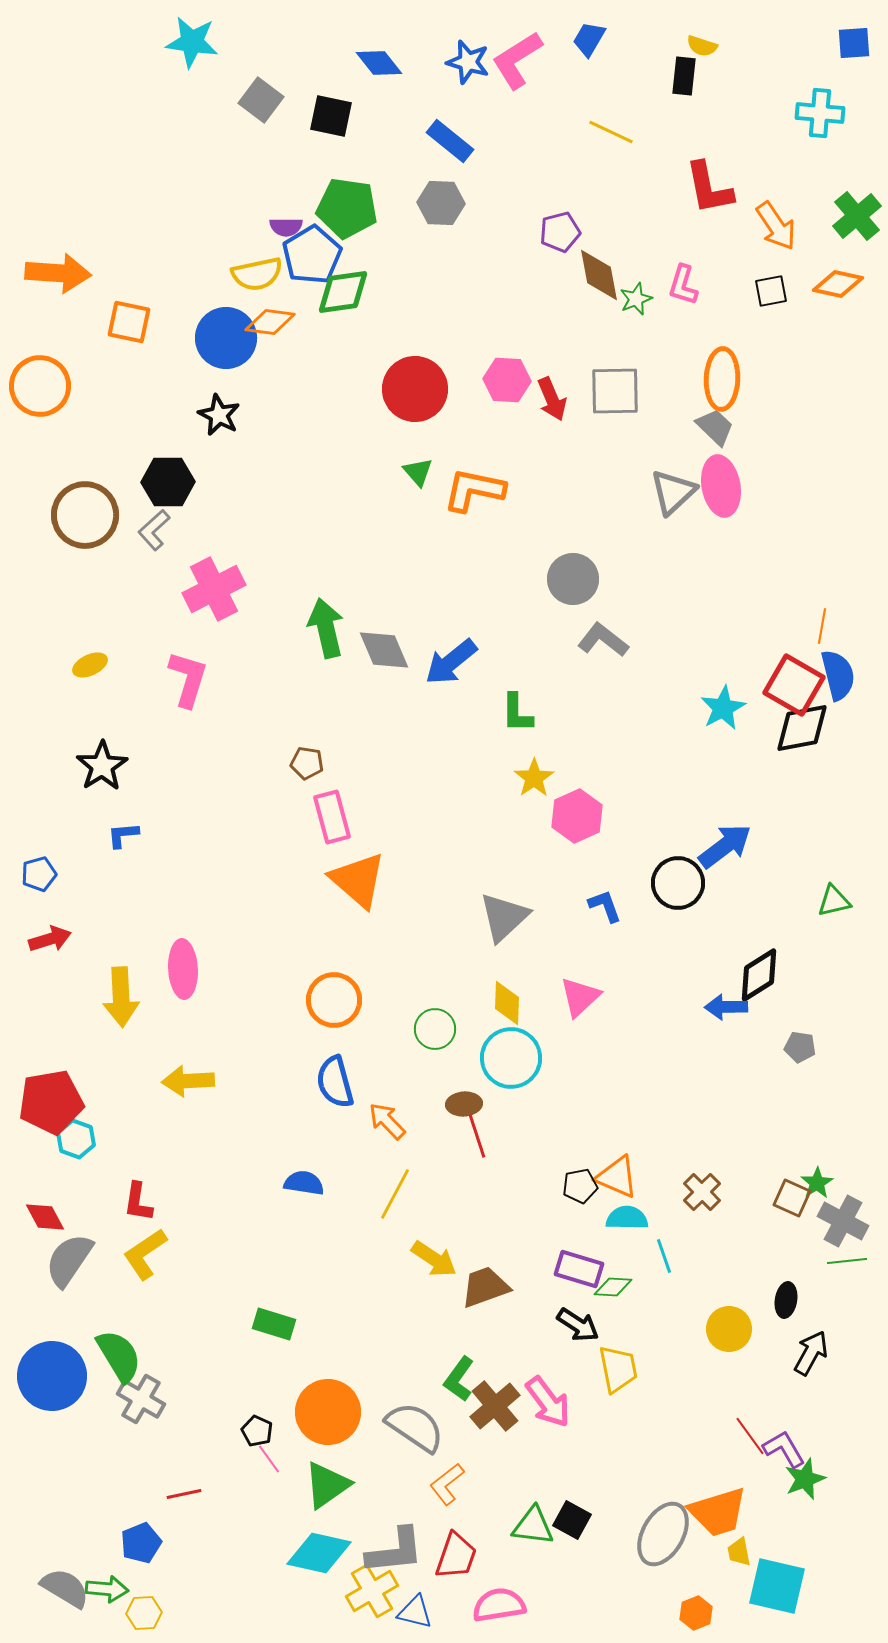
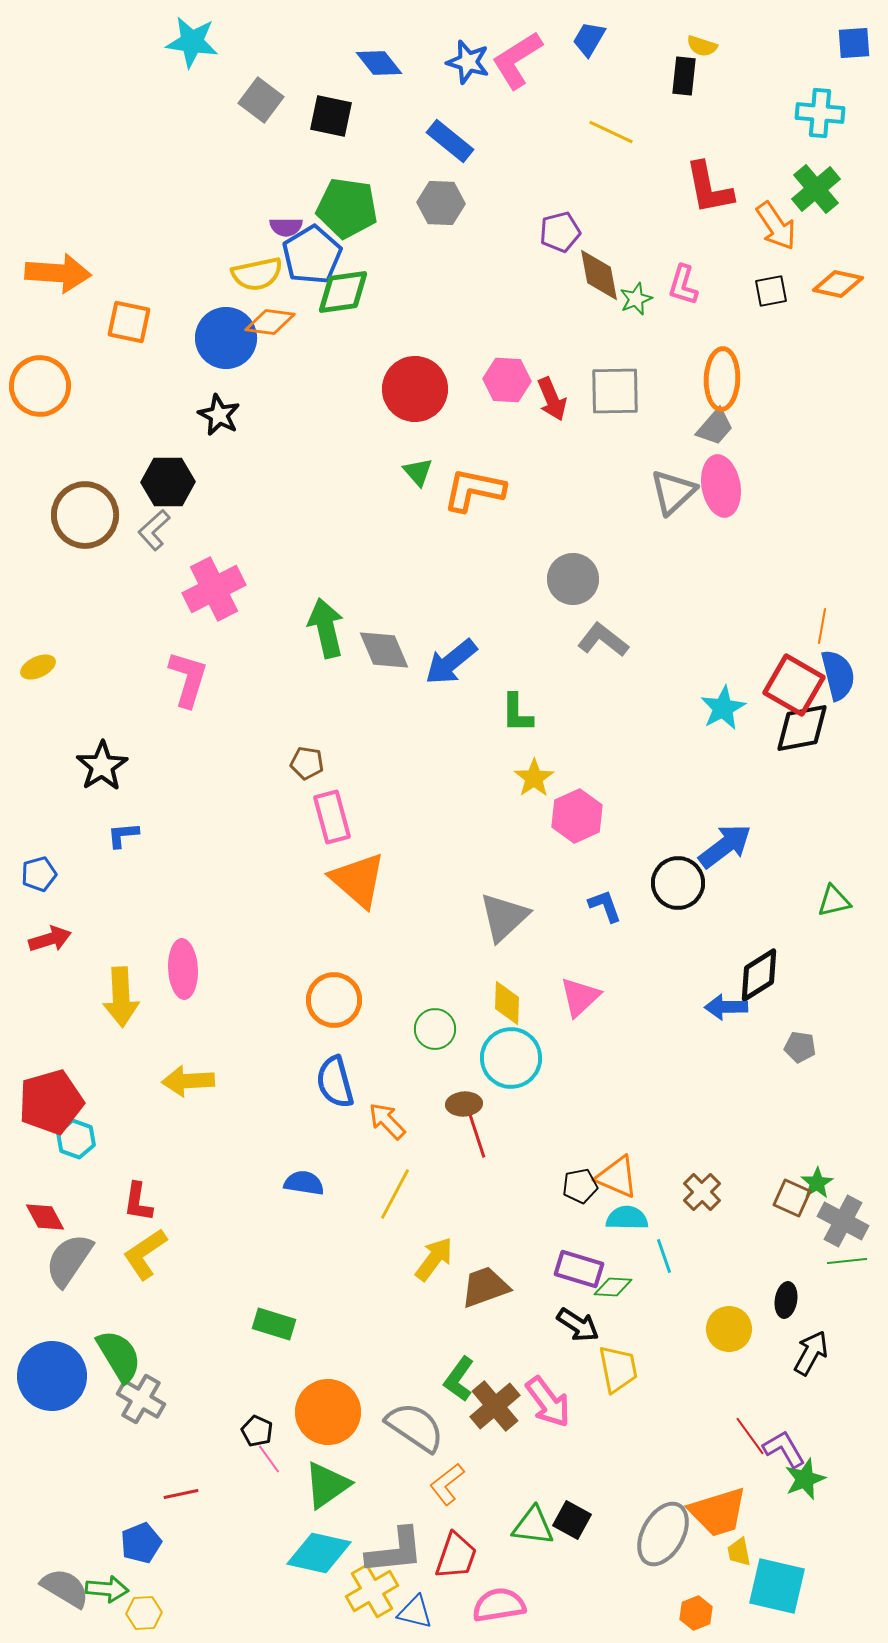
green cross at (857, 216): moved 41 px left, 27 px up
gray trapezoid at (715, 427): rotated 87 degrees clockwise
yellow ellipse at (90, 665): moved 52 px left, 2 px down
red pentagon at (51, 1102): rotated 6 degrees counterclockwise
yellow arrow at (434, 1259): rotated 87 degrees counterclockwise
red line at (184, 1494): moved 3 px left
